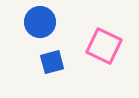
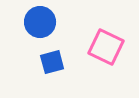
pink square: moved 2 px right, 1 px down
